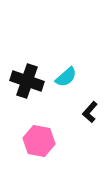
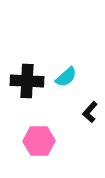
black cross: rotated 16 degrees counterclockwise
pink hexagon: rotated 12 degrees counterclockwise
